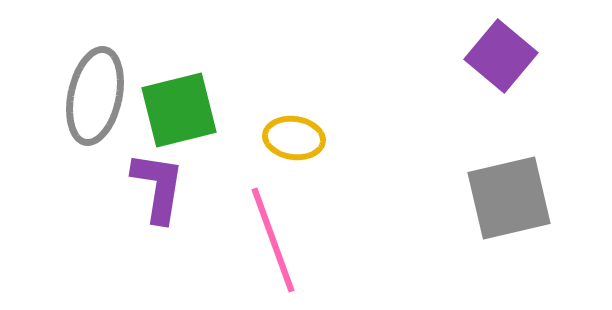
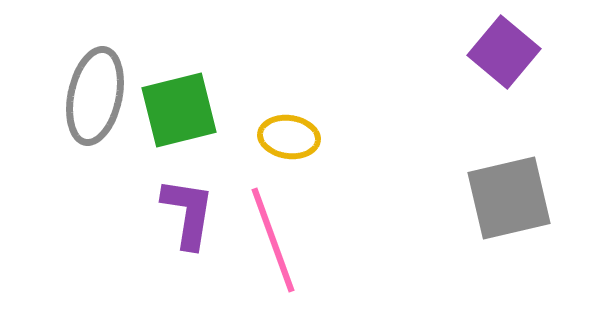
purple square: moved 3 px right, 4 px up
yellow ellipse: moved 5 px left, 1 px up
purple L-shape: moved 30 px right, 26 px down
